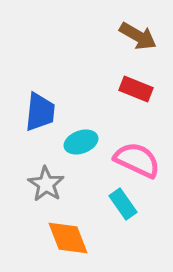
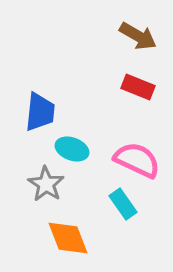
red rectangle: moved 2 px right, 2 px up
cyan ellipse: moved 9 px left, 7 px down; rotated 40 degrees clockwise
